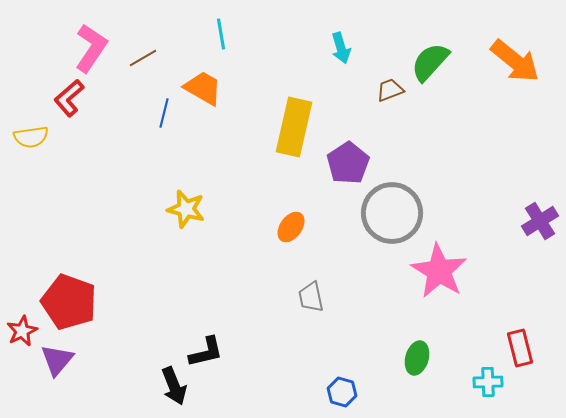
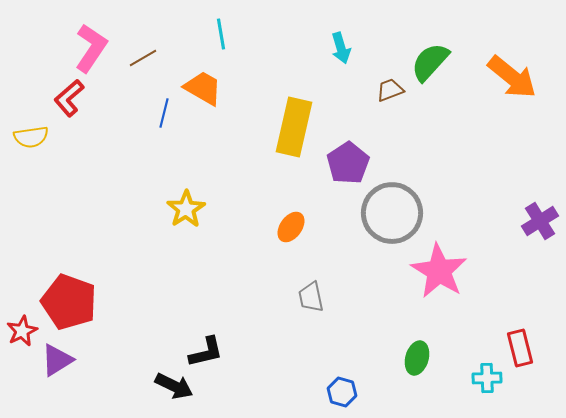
orange arrow: moved 3 px left, 16 px down
yellow star: rotated 24 degrees clockwise
purple triangle: rotated 18 degrees clockwise
cyan cross: moved 1 px left, 4 px up
black arrow: rotated 42 degrees counterclockwise
